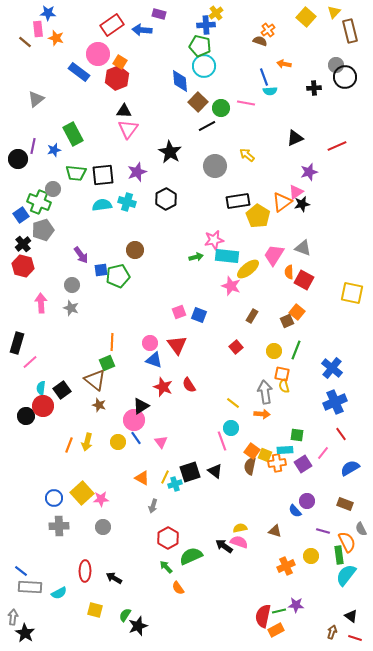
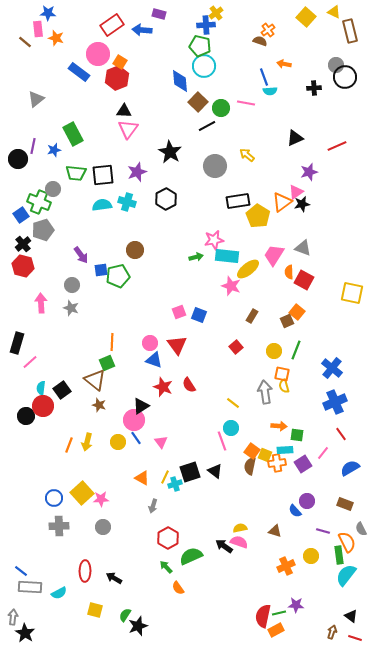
yellow triangle at (334, 12): rotated 48 degrees counterclockwise
orange arrow at (262, 414): moved 17 px right, 12 px down
green line at (279, 611): moved 2 px down
